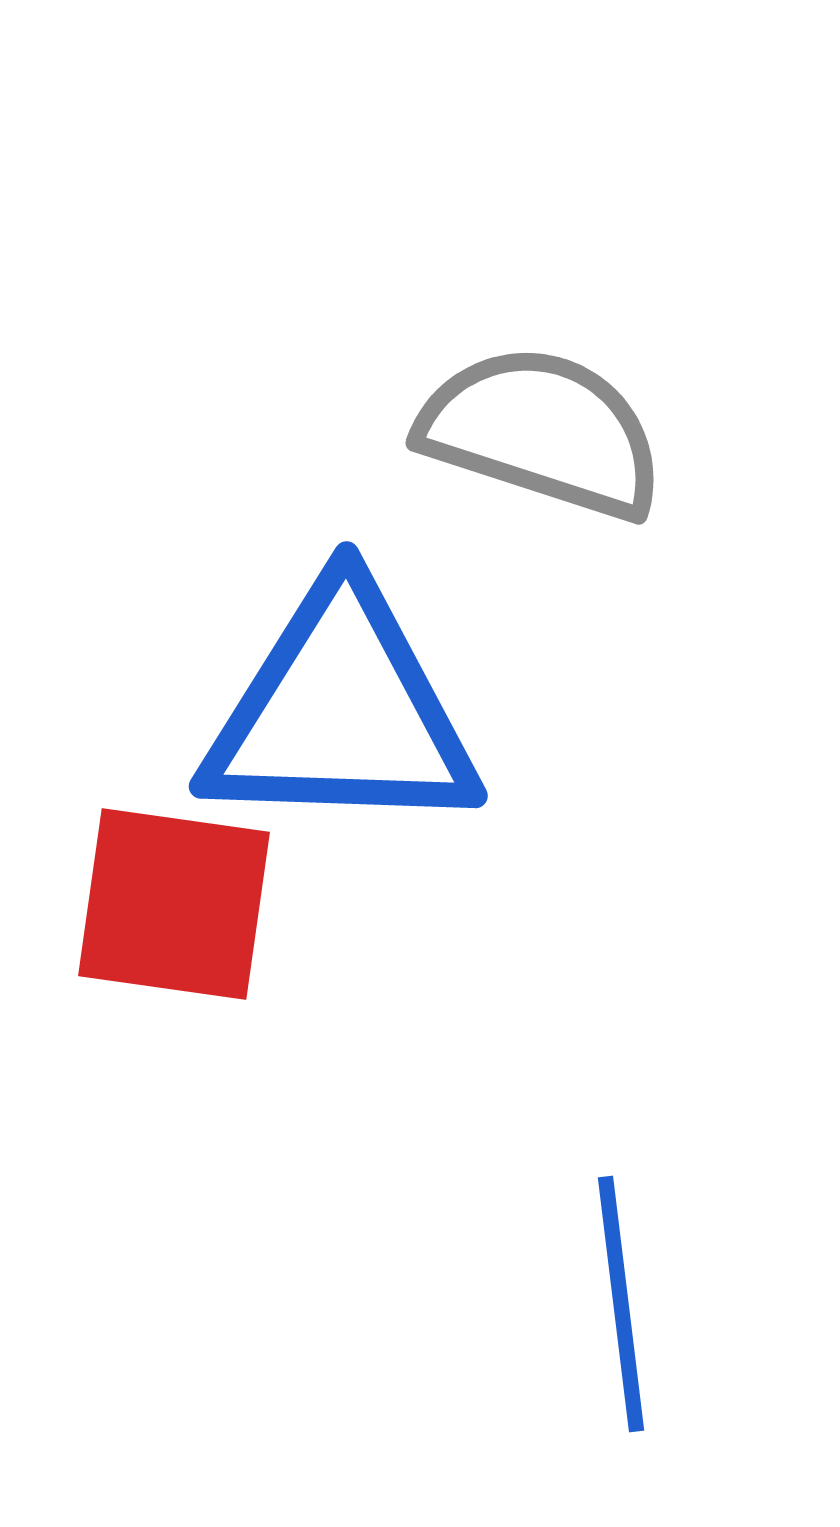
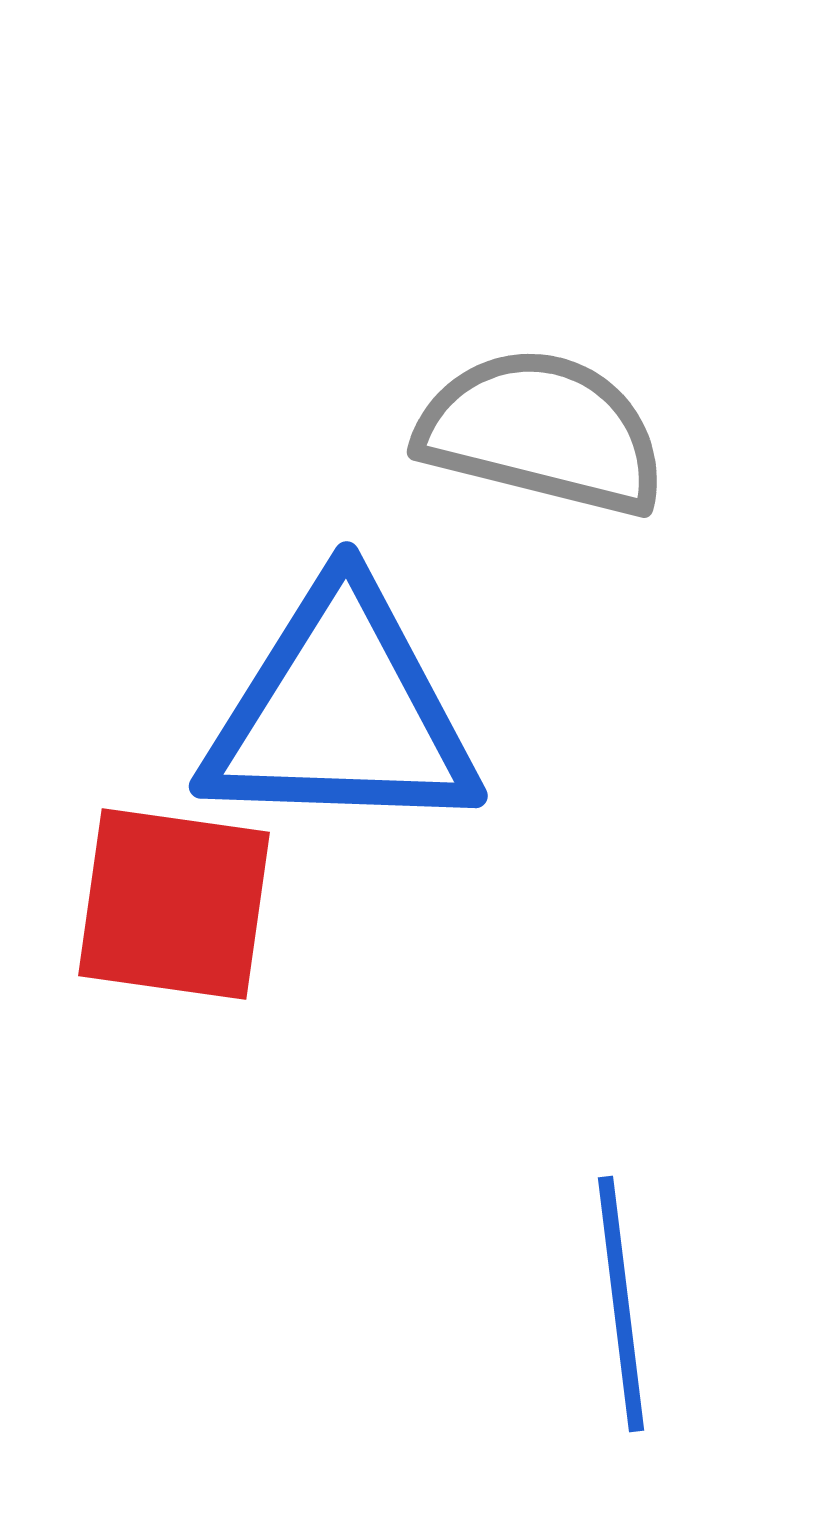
gray semicircle: rotated 4 degrees counterclockwise
